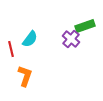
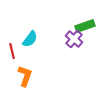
purple cross: moved 3 px right
red line: moved 1 px right, 2 px down
